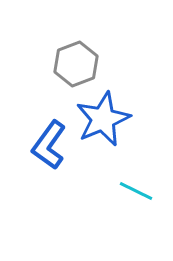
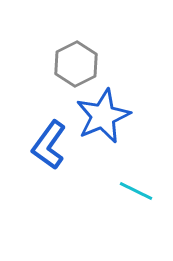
gray hexagon: rotated 6 degrees counterclockwise
blue star: moved 3 px up
